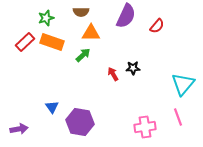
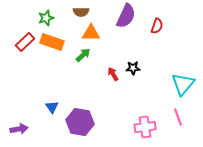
red semicircle: rotated 21 degrees counterclockwise
